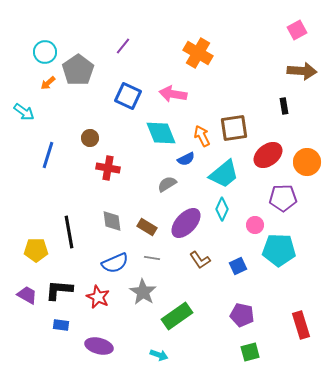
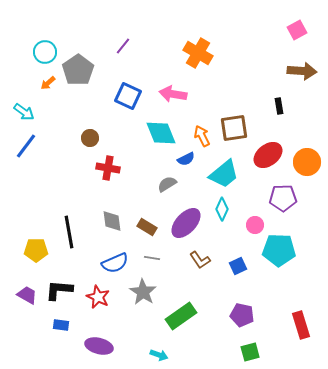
black rectangle at (284, 106): moved 5 px left
blue line at (48, 155): moved 22 px left, 9 px up; rotated 20 degrees clockwise
green rectangle at (177, 316): moved 4 px right
